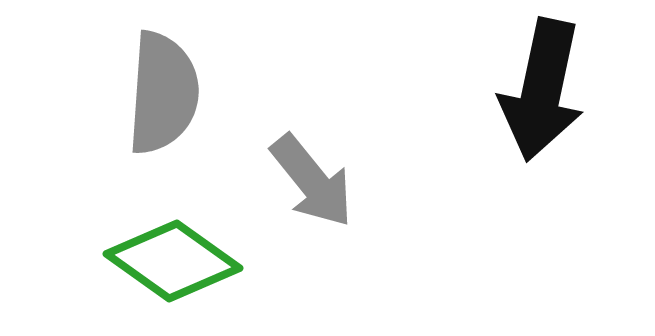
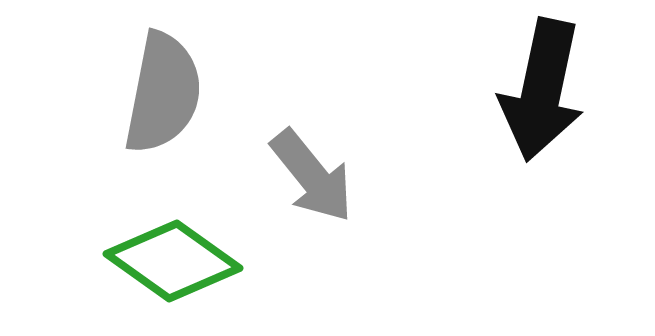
gray semicircle: rotated 7 degrees clockwise
gray arrow: moved 5 px up
